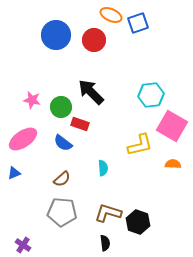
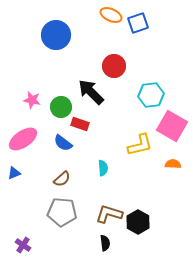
red circle: moved 20 px right, 26 px down
brown L-shape: moved 1 px right, 1 px down
black hexagon: rotated 10 degrees clockwise
